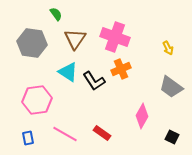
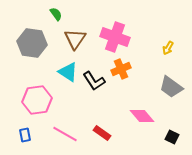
yellow arrow: rotated 56 degrees clockwise
pink diamond: rotated 70 degrees counterclockwise
blue rectangle: moved 3 px left, 3 px up
